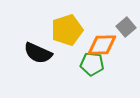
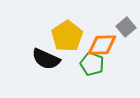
yellow pentagon: moved 6 px down; rotated 16 degrees counterclockwise
black semicircle: moved 8 px right, 6 px down
green pentagon: rotated 15 degrees clockwise
